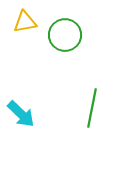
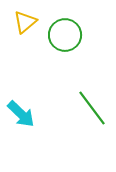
yellow triangle: rotated 30 degrees counterclockwise
green line: rotated 48 degrees counterclockwise
